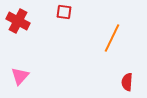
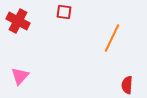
red semicircle: moved 3 px down
